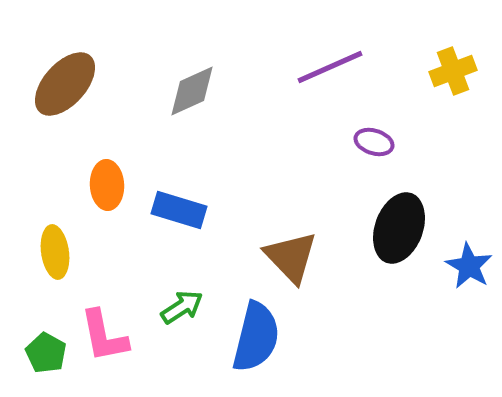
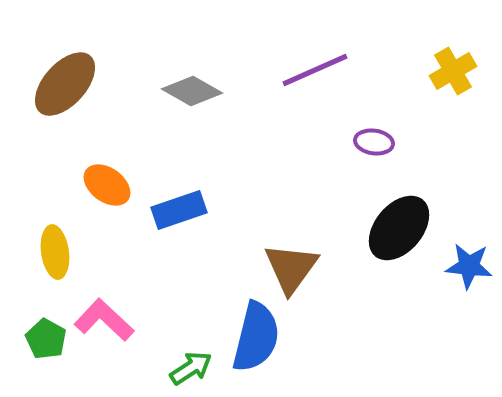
purple line: moved 15 px left, 3 px down
yellow cross: rotated 9 degrees counterclockwise
gray diamond: rotated 54 degrees clockwise
purple ellipse: rotated 9 degrees counterclockwise
orange ellipse: rotated 51 degrees counterclockwise
blue rectangle: rotated 36 degrees counterclockwise
black ellipse: rotated 20 degrees clockwise
brown triangle: moved 11 px down; rotated 20 degrees clockwise
blue star: rotated 24 degrees counterclockwise
green arrow: moved 9 px right, 61 px down
pink L-shape: moved 16 px up; rotated 144 degrees clockwise
green pentagon: moved 14 px up
